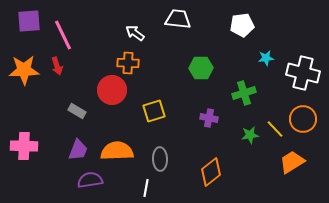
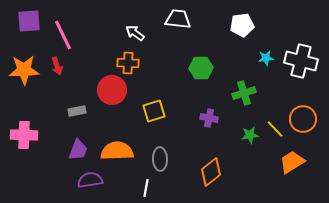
white cross: moved 2 px left, 12 px up
gray rectangle: rotated 42 degrees counterclockwise
pink cross: moved 11 px up
